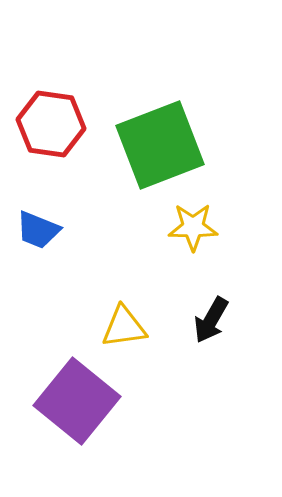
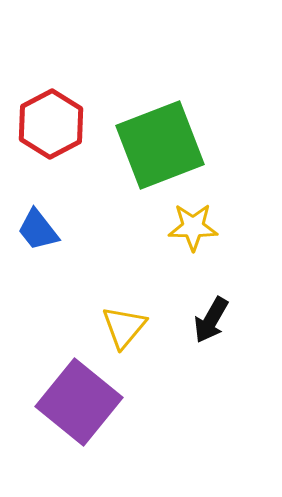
red hexagon: rotated 24 degrees clockwise
blue trapezoid: rotated 30 degrees clockwise
yellow triangle: rotated 42 degrees counterclockwise
purple square: moved 2 px right, 1 px down
